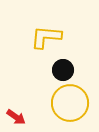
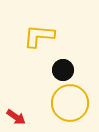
yellow L-shape: moved 7 px left, 1 px up
